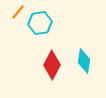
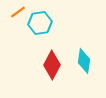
orange line: rotated 14 degrees clockwise
